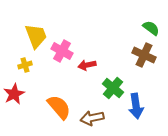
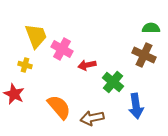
green semicircle: rotated 36 degrees counterclockwise
pink cross: moved 2 px up
yellow cross: rotated 32 degrees clockwise
green cross: moved 6 px up
red star: rotated 20 degrees counterclockwise
